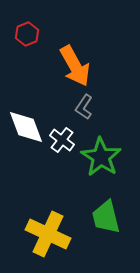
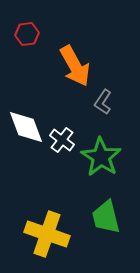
red hexagon: rotated 15 degrees clockwise
gray L-shape: moved 19 px right, 5 px up
yellow cross: moved 1 px left; rotated 6 degrees counterclockwise
